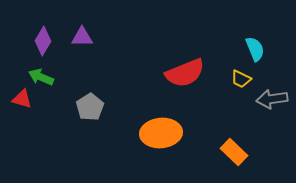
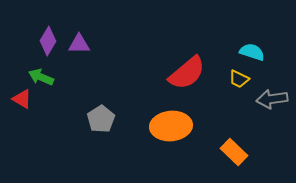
purple triangle: moved 3 px left, 7 px down
purple diamond: moved 5 px right
cyan semicircle: moved 3 px left, 3 px down; rotated 50 degrees counterclockwise
red semicircle: moved 2 px right; rotated 18 degrees counterclockwise
yellow trapezoid: moved 2 px left
red triangle: rotated 15 degrees clockwise
gray pentagon: moved 11 px right, 12 px down
orange ellipse: moved 10 px right, 7 px up
